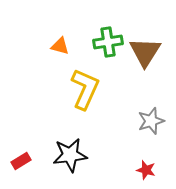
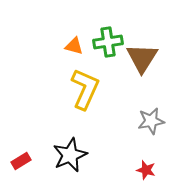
orange triangle: moved 14 px right
brown triangle: moved 3 px left, 6 px down
gray star: rotated 8 degrees clockwise
black star: rotated 16 degrees counterclockwise
